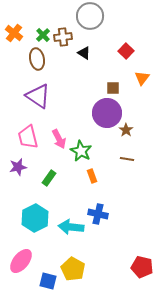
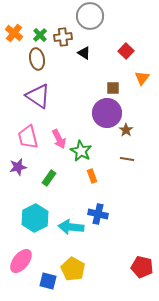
green cross: moved 3 px left
